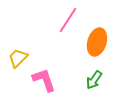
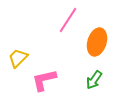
pink L-shape: rotated 84 degrees counterclockwise
